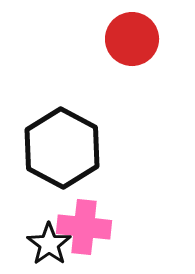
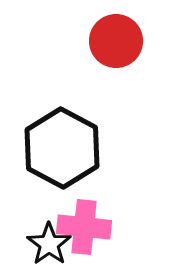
red circle: moved 16 px left, 2 px down
